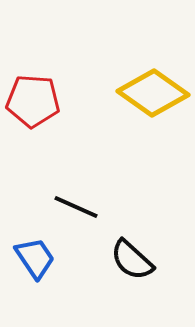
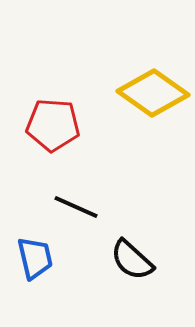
red pentagon: moved 20 px right, 24 px down
blue trapezoid: rotated 21 degrees clockwise
